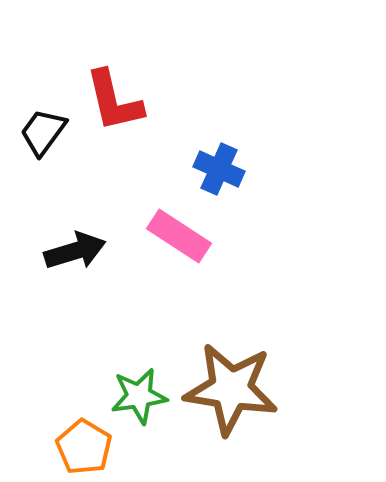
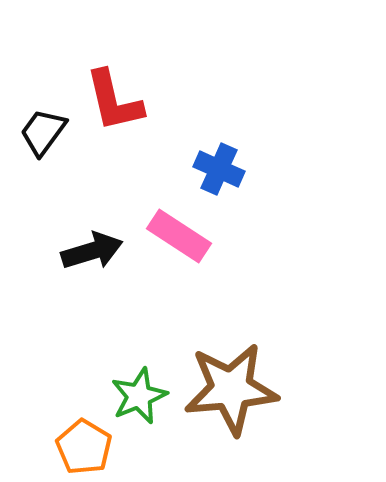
black arrow: moved 17 px right
brown star: rotated 14 degrees counterclockwise
green star: rotated 14 degrees counterclockwise
